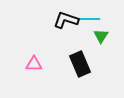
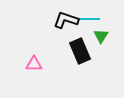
black rectangle: moved 13 px up
